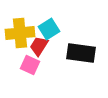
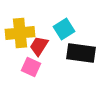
cyan square: moved 15 px right
pink square: moved 1 px right, 2 px down
